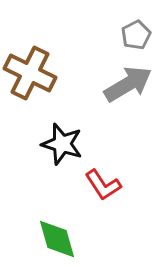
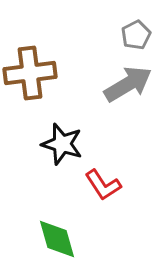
brown cross: rotated 33 degrees counterclockwise
